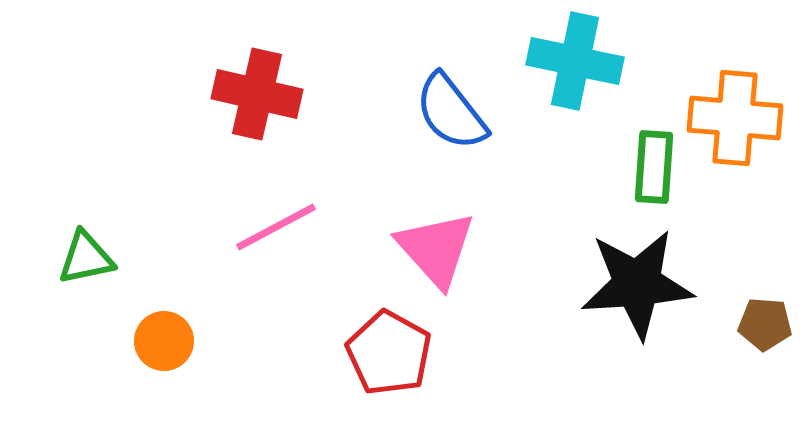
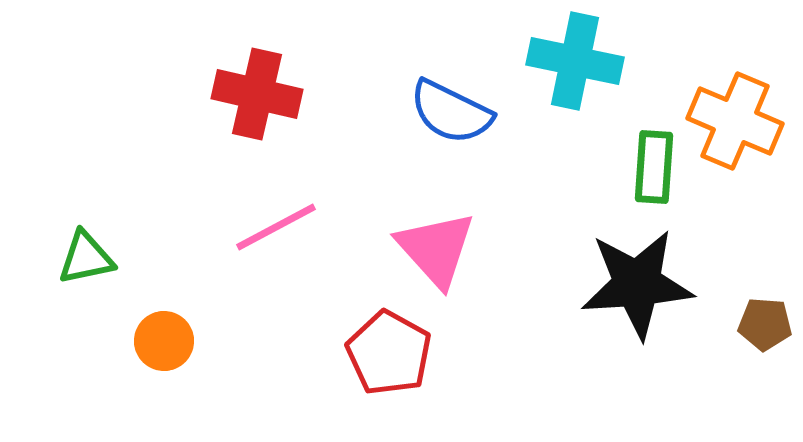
blue semicircle: rotated 26 degrees counterclockwise
orange cross: moved 3 px down; rotated 18 degrees clockwise
